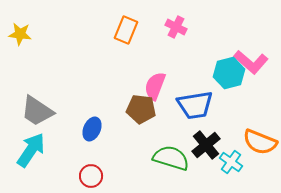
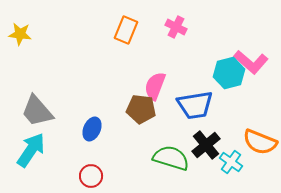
gray trapezoid: rotated 15 degrees clockwise
